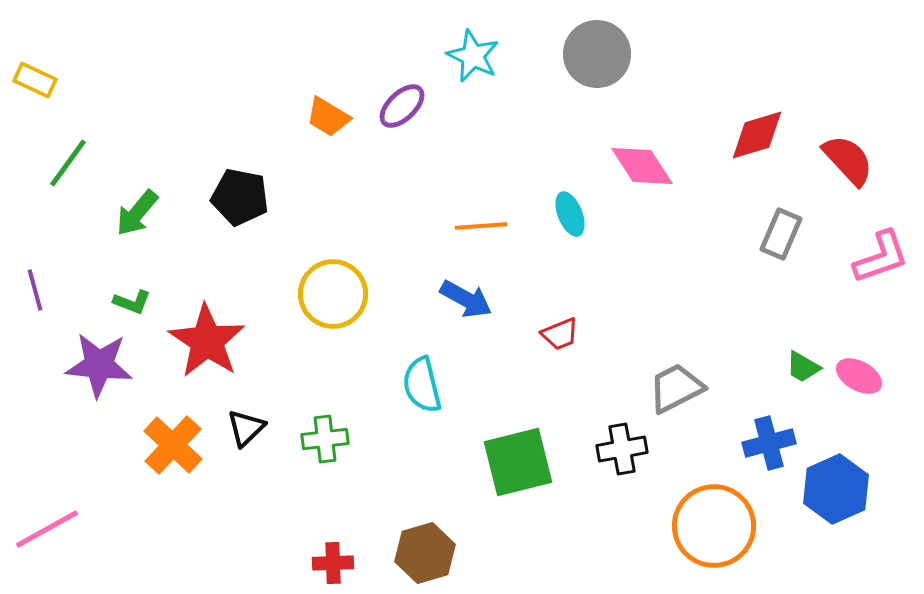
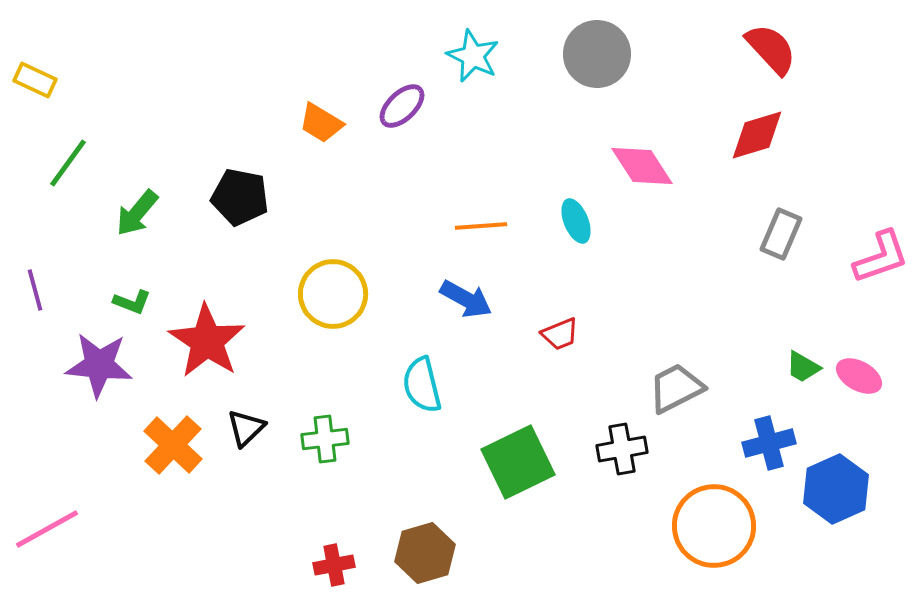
orange trapezoid: moved 7 px left, 6 px down
red semicircle: moved 77 px left, 111 px up
cyan ellipse: moved 6 px right, 7 px down
green square: rotated 12 degrees counterclockwise
red cross: moved 1 px right, 2 px down; rotated 9 degrees counterclockwise
